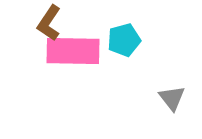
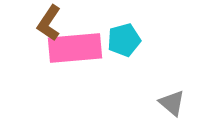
pink rectangle: moved 2 px right, 3 px up; rotated 6 degrees counterclockwise
gray triangle: moved 5 px down; rotated 12 degrees counterclockwise
